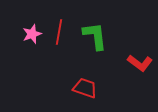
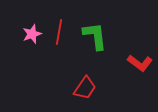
red trapezoid: rotated 105 degrees clockwise
